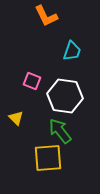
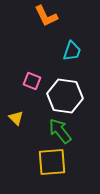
yellow square: moved 4 px right, 4 px down
